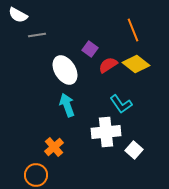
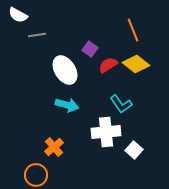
cyan arrow: rotated 125 degrees clockwise
